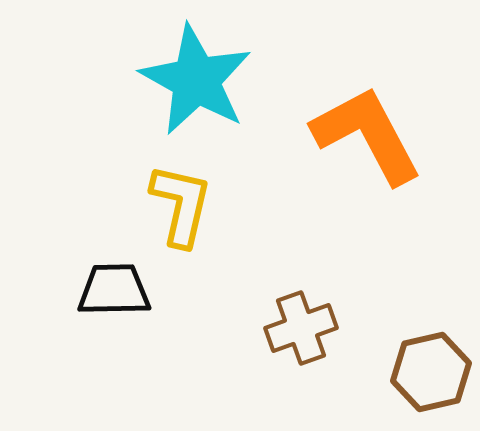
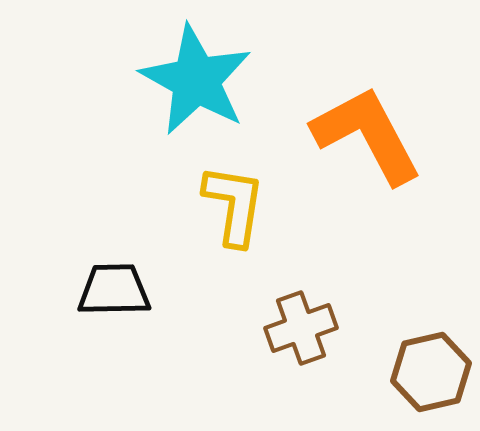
yellow L-shape: moved 53 px right; rotated 4 degrees counterclockwise
